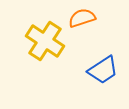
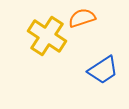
yellow cross: moved 2 px right, 5 px up
